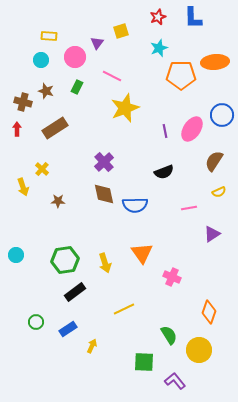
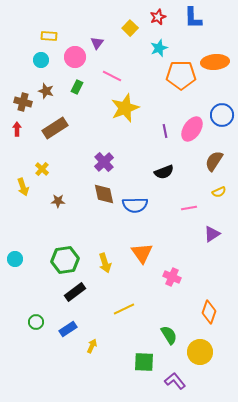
yellow square at (121, 31): moved 9 px right, 3 px up; rotated 28 degrees counterclockwise
cyan circle at (16, 255): moved 1 px left, 4 px down
yellow circle at (199, 350): moved 1 px right, 2 px down
